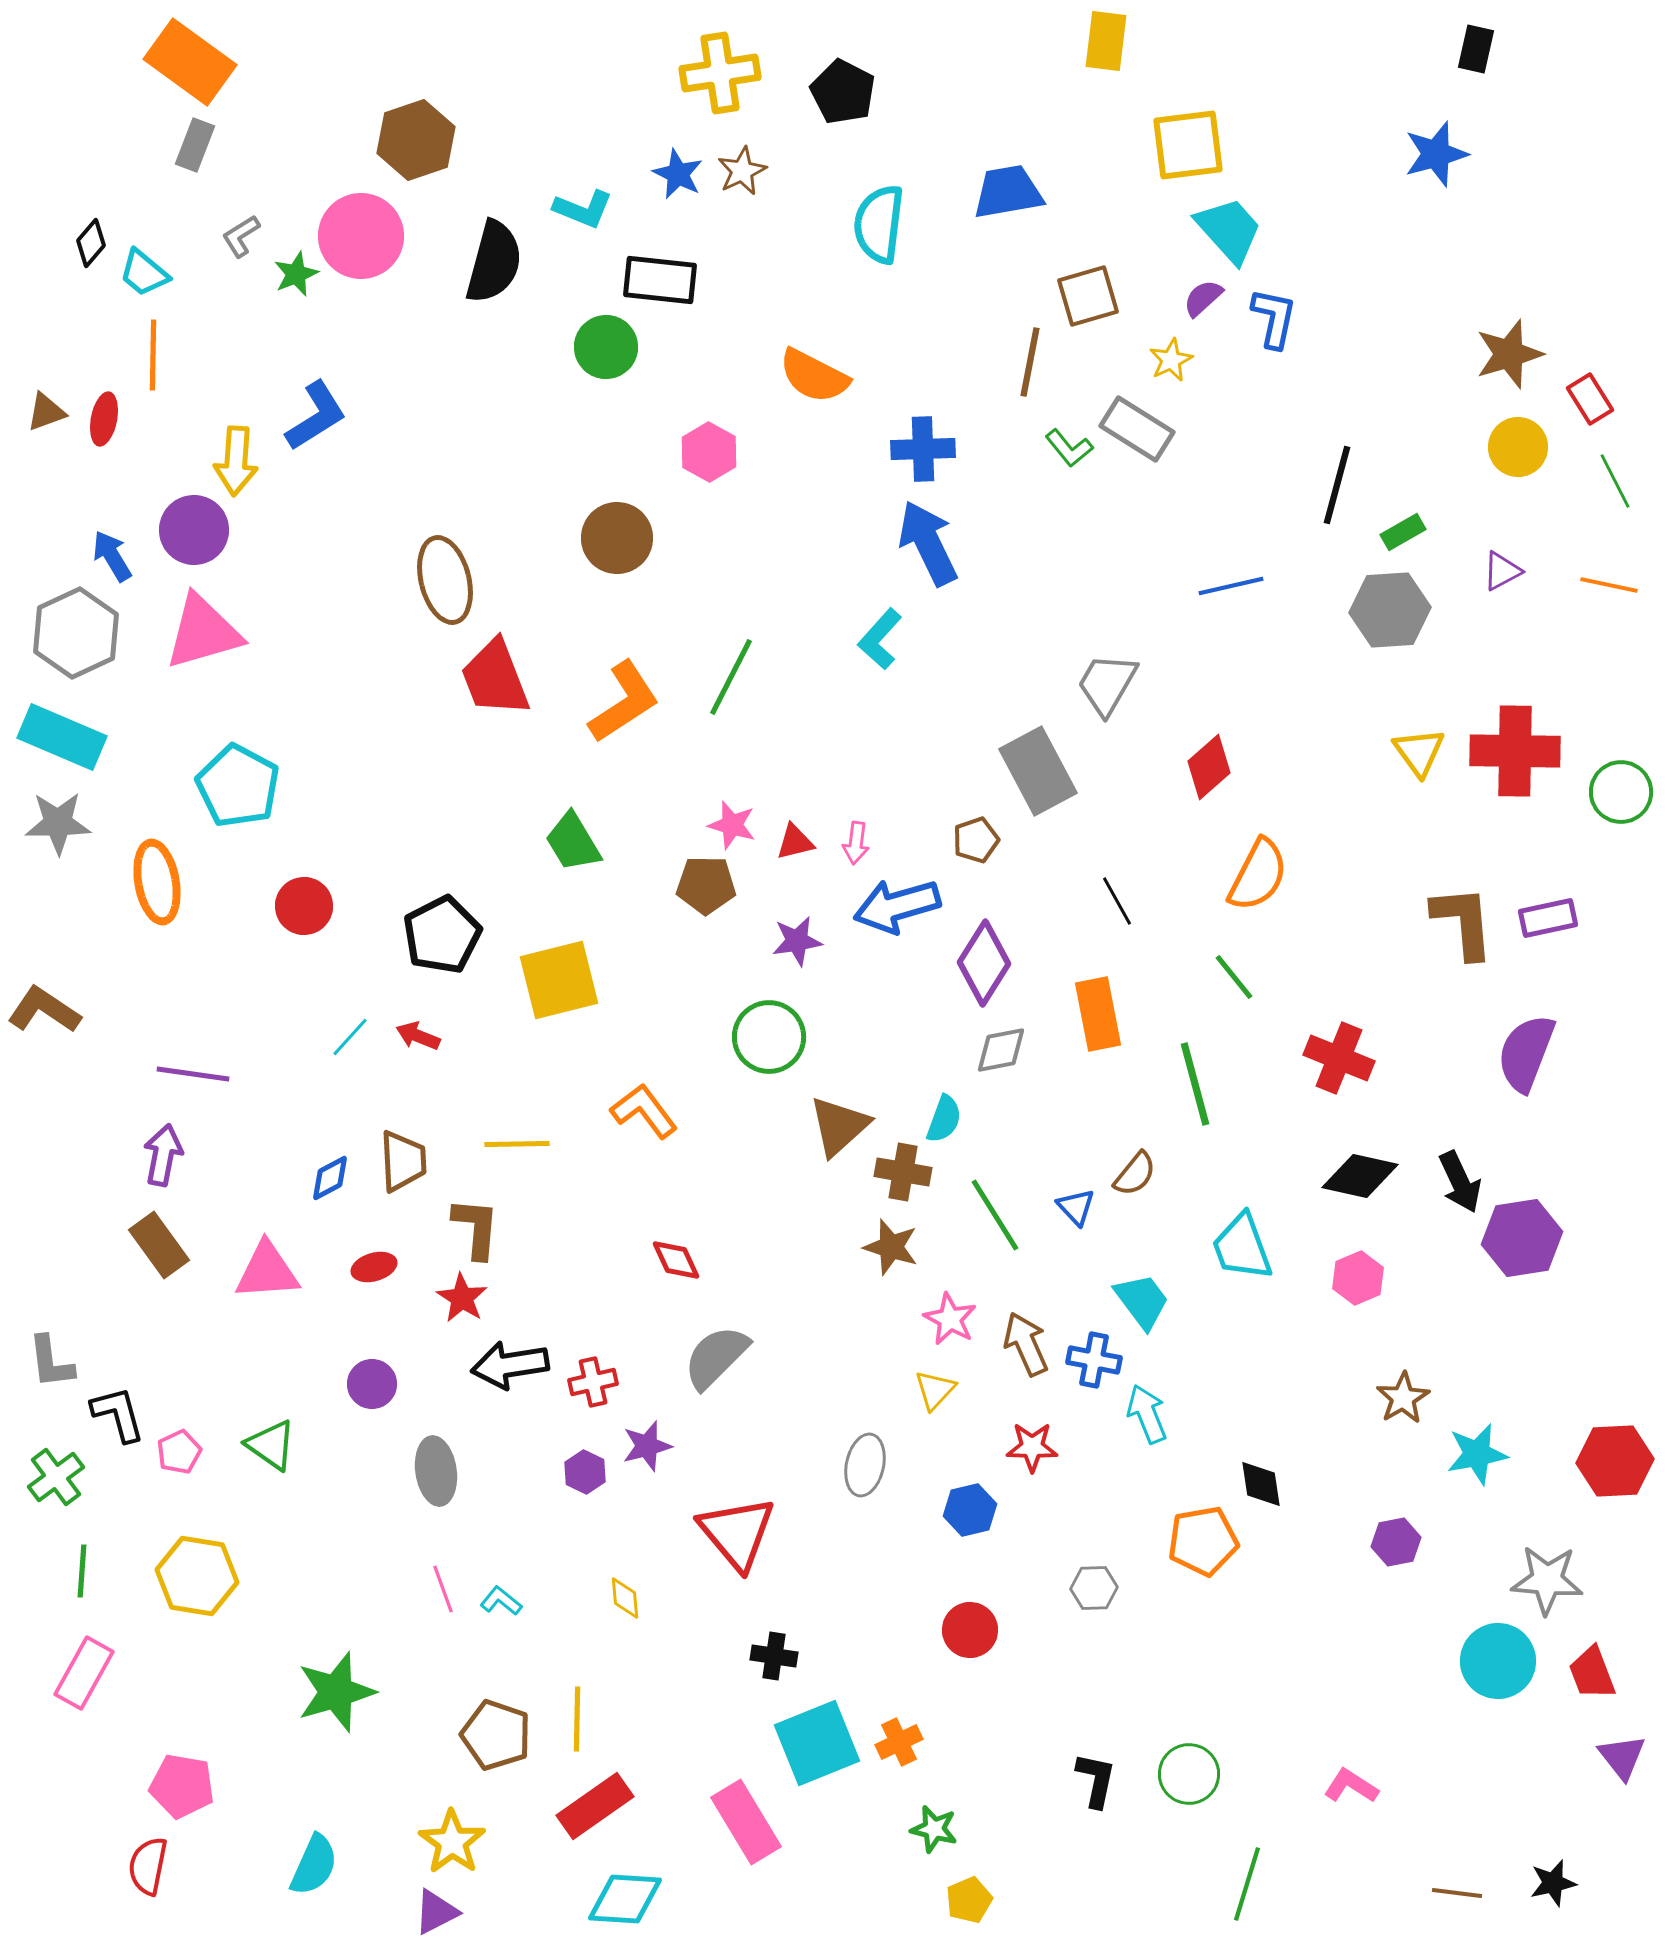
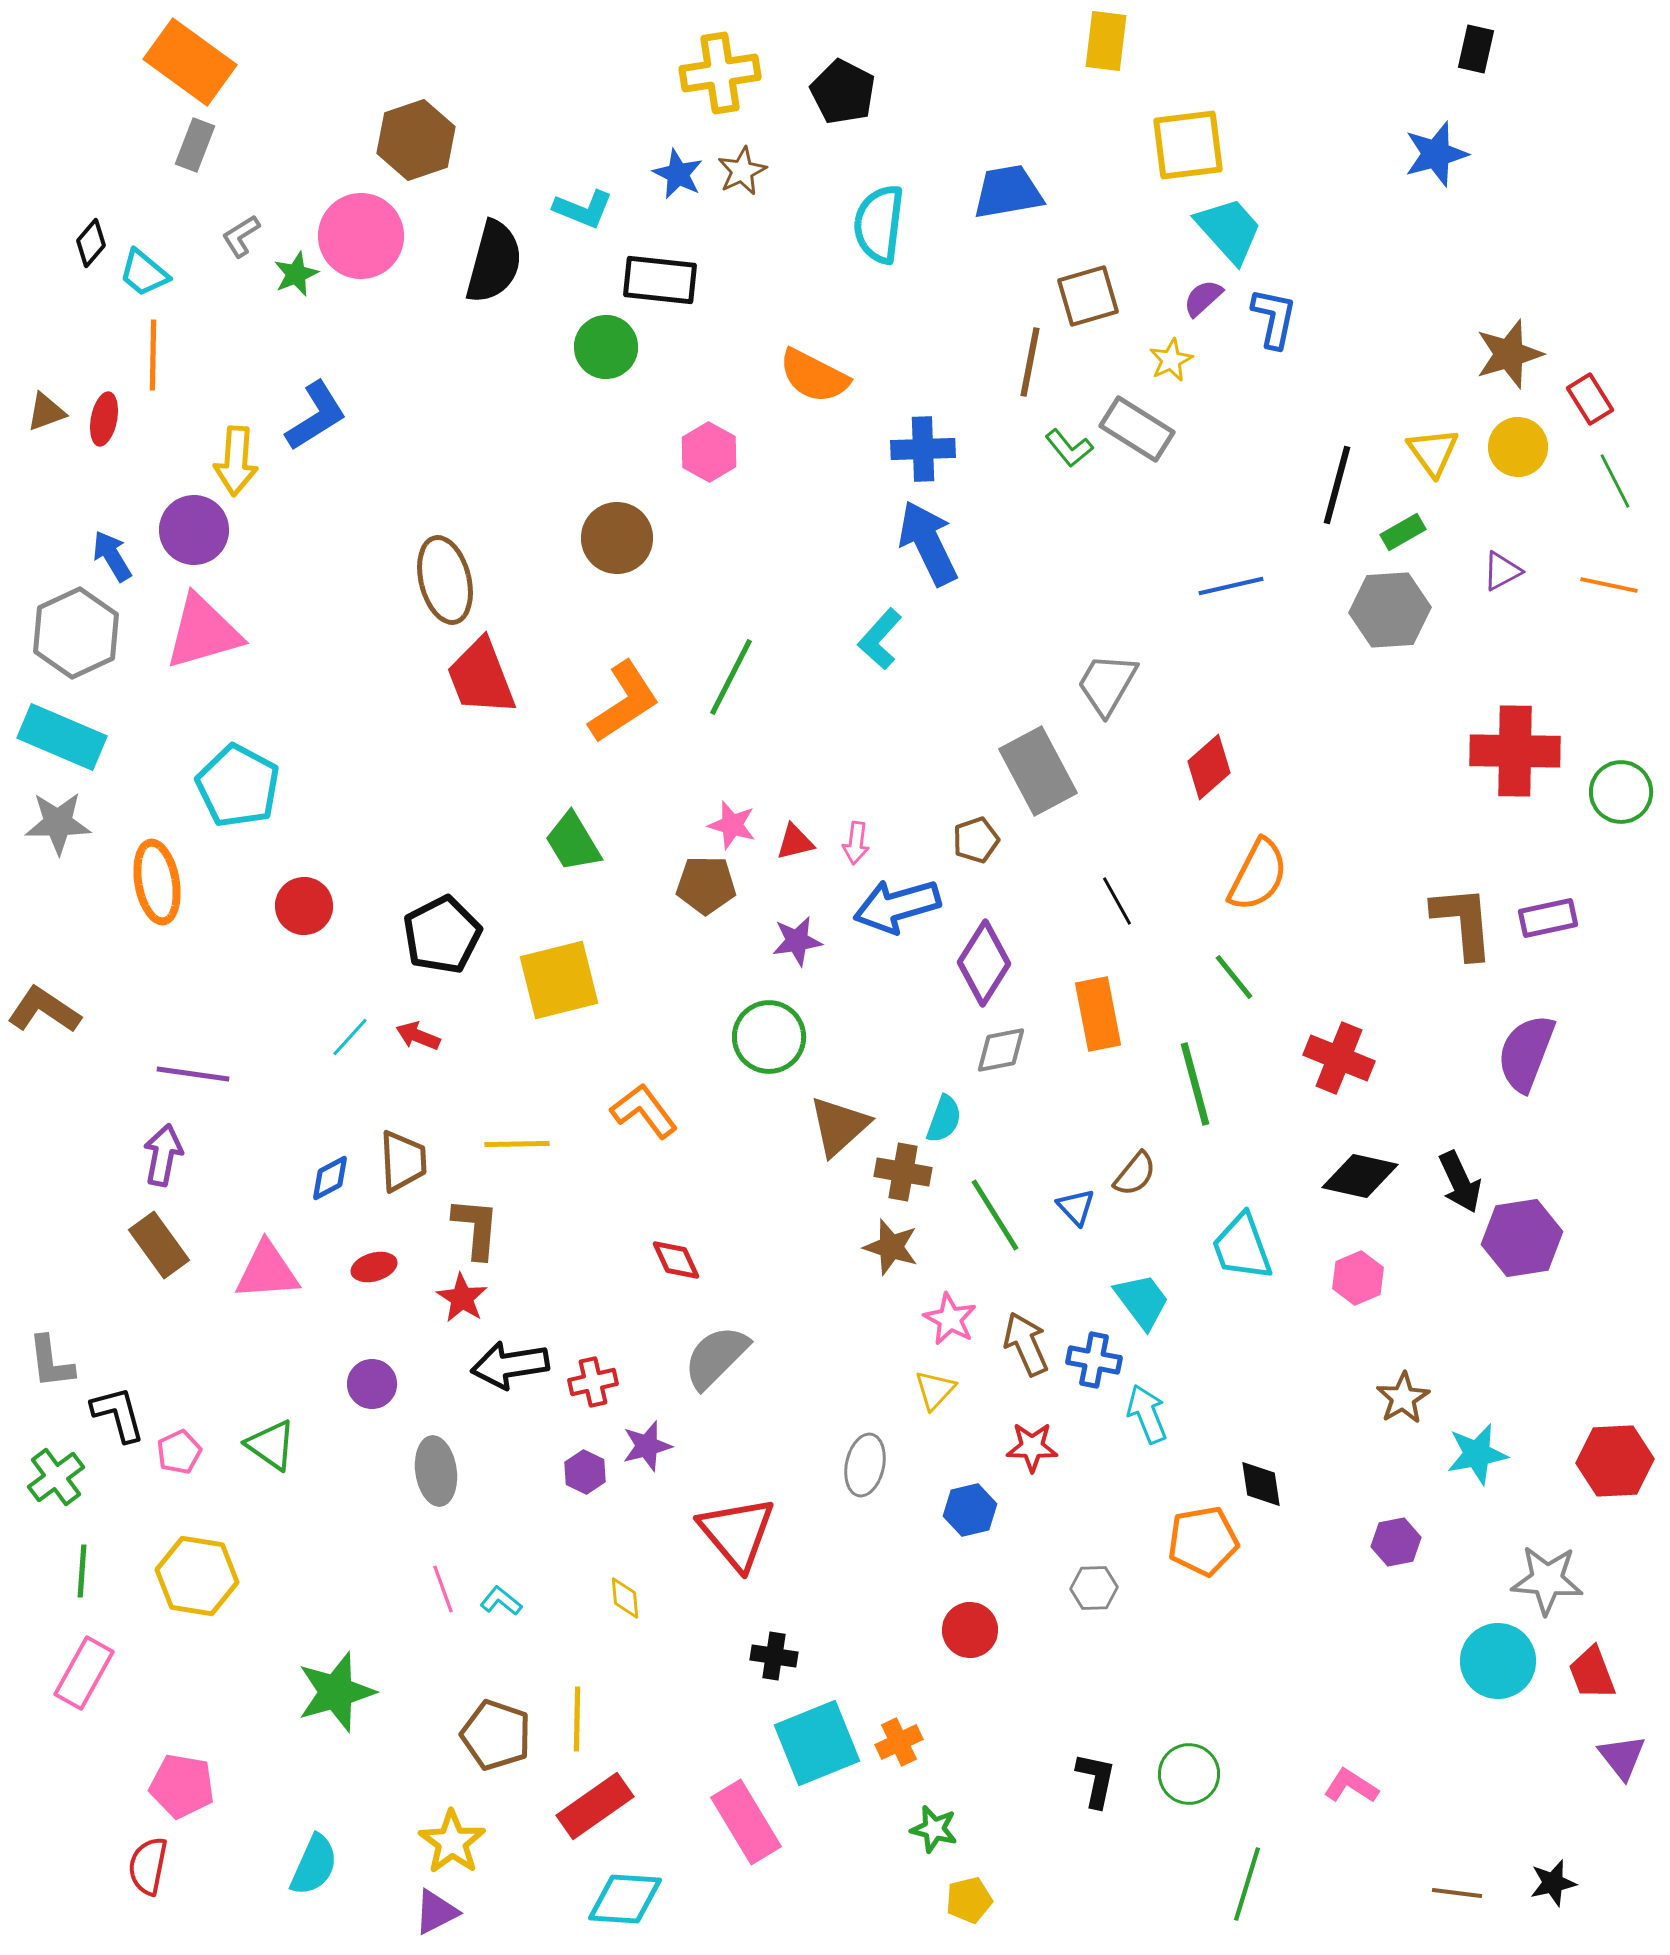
red trapezoid at (495, 678): moved 14 px left, 1 px up
yellow triangle at (1419, 752): moved 14 px right, 300 px up
yellow pentagon at (969, 1900): rotated 9 degrees clockwise
